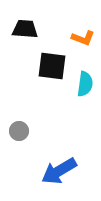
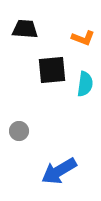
black square: moved 4 px down; rotated 12 degrees counterclockwise
